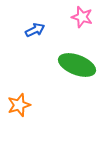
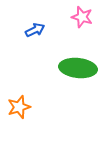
green ellipse: moved 1 px right, 3 px down; rotated 15 degrees counterclockwise
orange star: moved 2 px down
